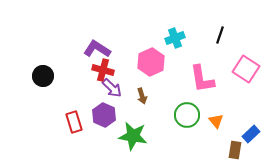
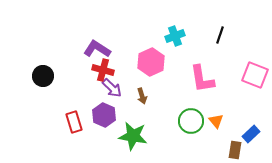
cyan cross: moved 2 px up
pink square: moved 9 px right, 6 px down; rotated 12 degrees counterclockwise
green circle: moved 4 px right, 6 px down
